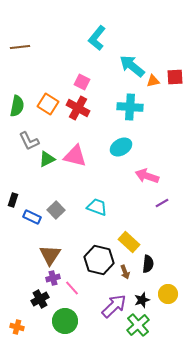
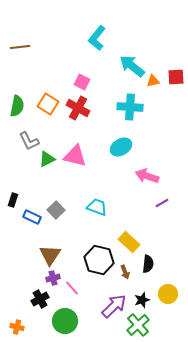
red square: moved 1 px right
